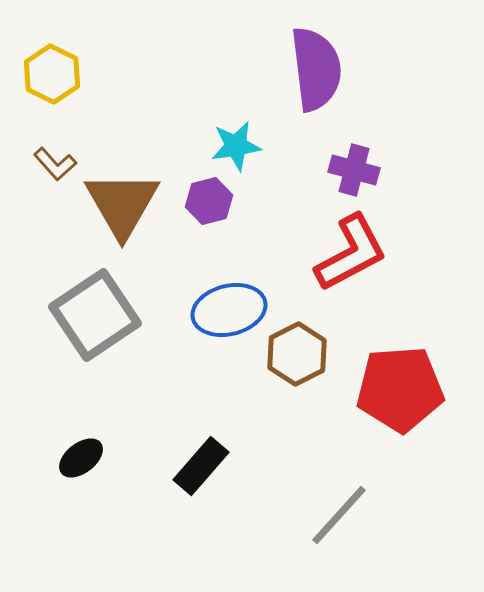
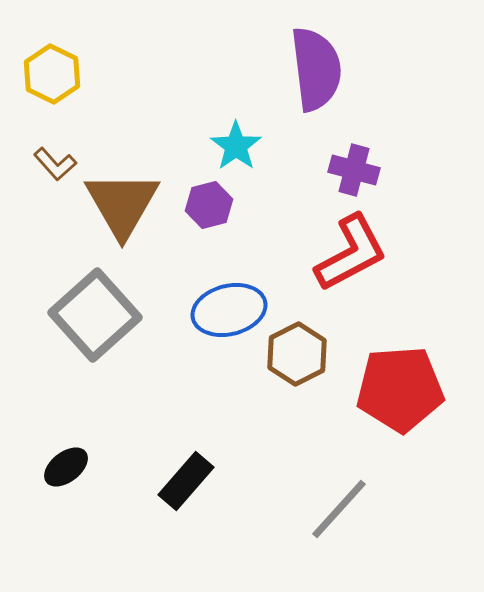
cyan star: rotated 27 degrees counterclockwise
purple hexagon: moved 4 px down
gray square: rotated 8 degrees counterclockwise
black ellipse: moved 15 px left, 9 px down
black rectangle: moved 15 px left, 15 px down
gray line: moved 6 px up
